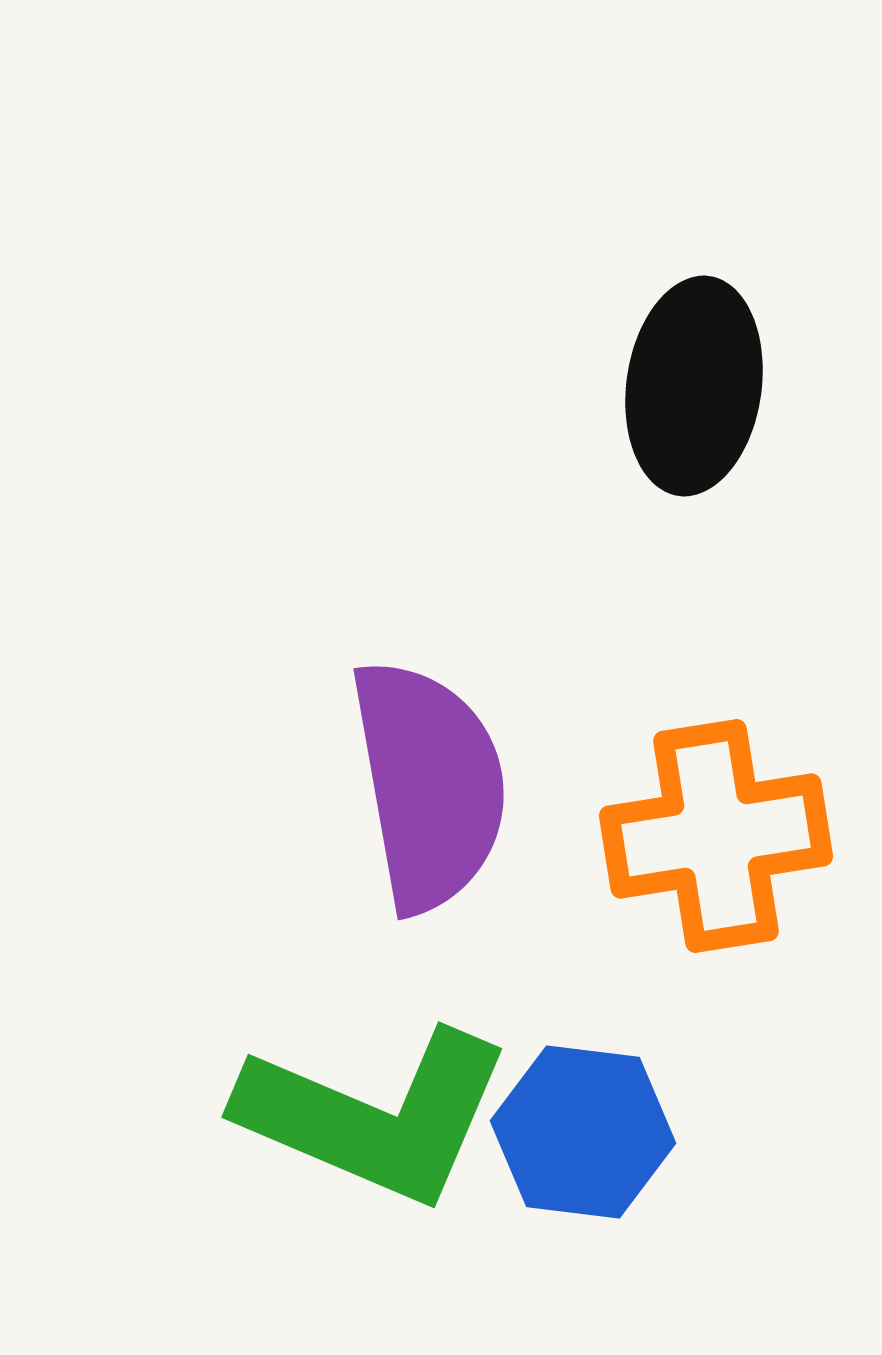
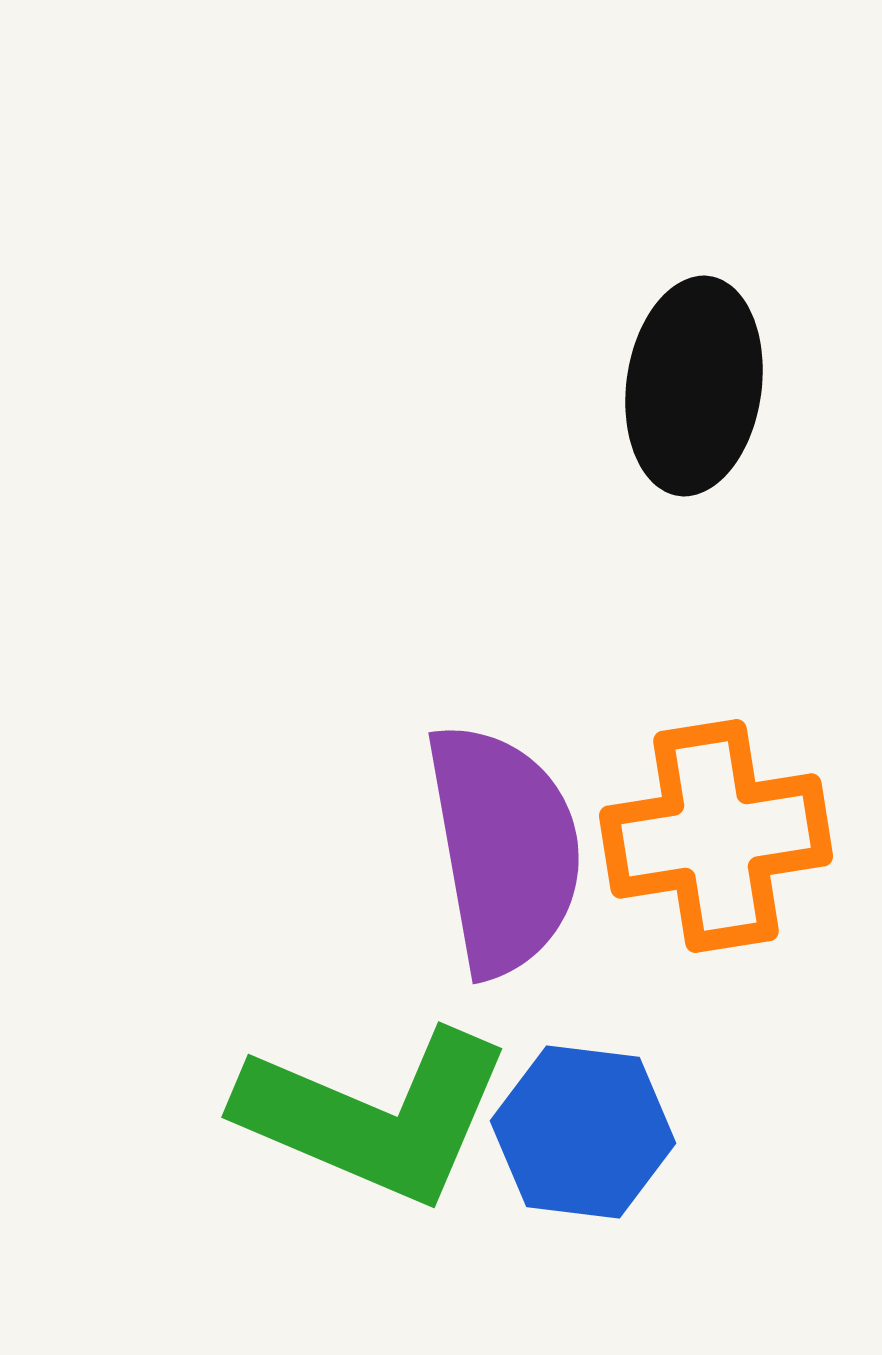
purple semicircle: moved 75 px right, 64 px down
